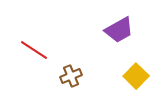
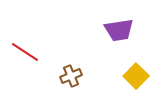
purple trapezoid: rotated 20 degrees clockwise
red line: moved 9 px left, 2 px down
